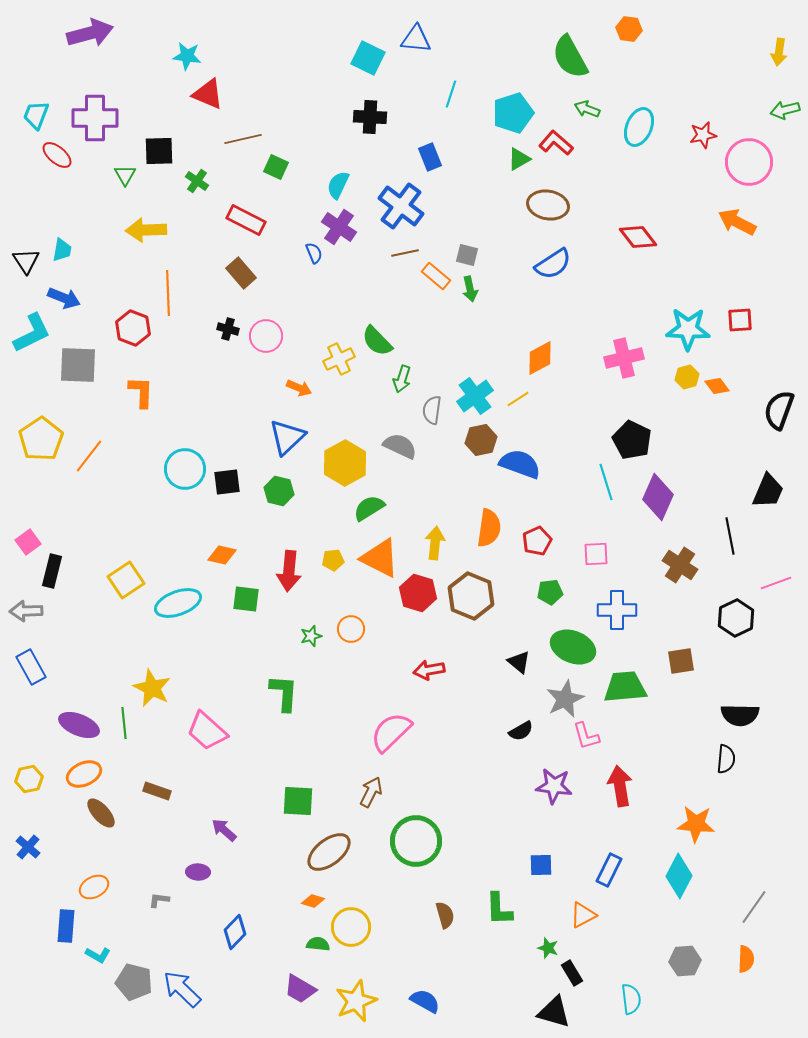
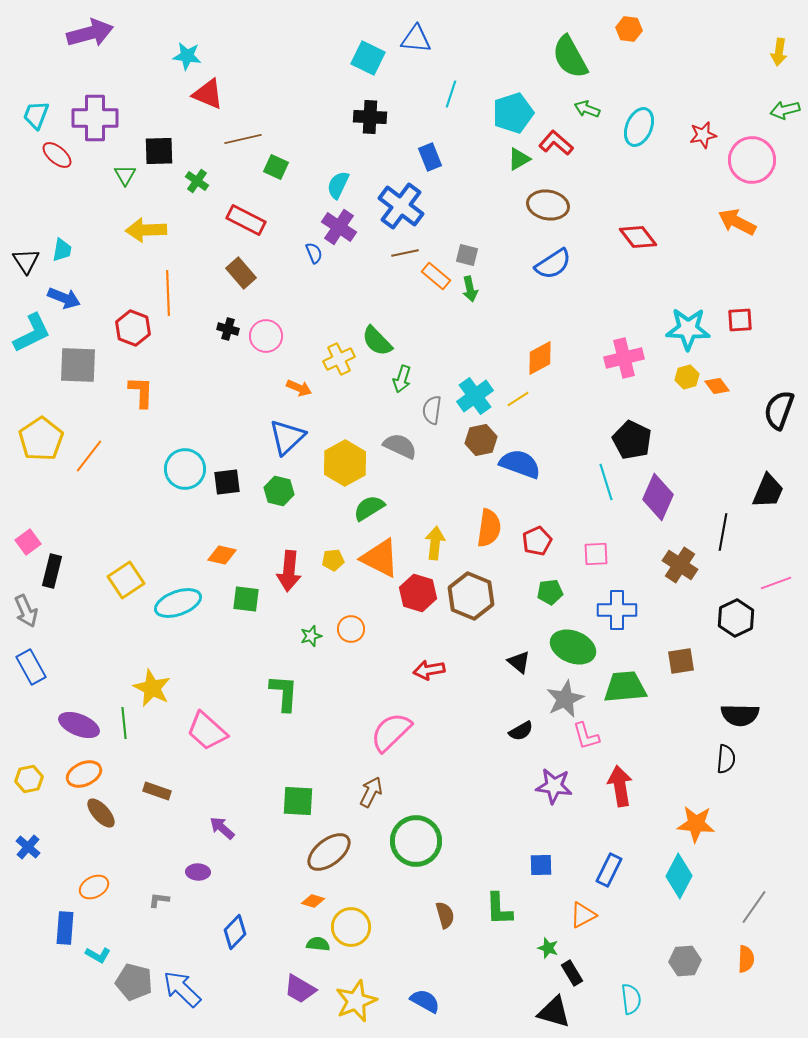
pink circle at (749, 162): moved 3 px right, 2 px up
black line at (730, 536): moved 7 px left, 4 px up; rotated 21 degrees clockwise
gray arrow at (26, 611): rotated 112 degrees counterclockwise
purple arrow at (224, 830): moved 2 px left, 2 px up
blue rectangle at (66, 926): moved 1 px left, 2 px down
